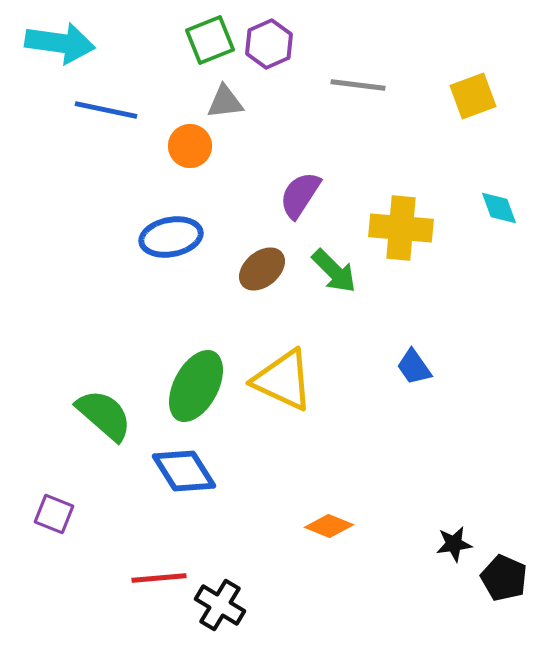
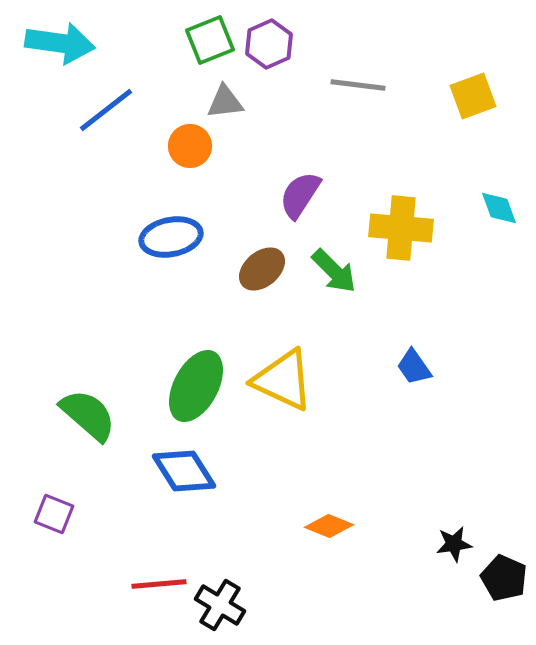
blue line: rotated 50 degrees counterclockwise
green semicircle: moved 16 px left
red line: moved 6 px down
